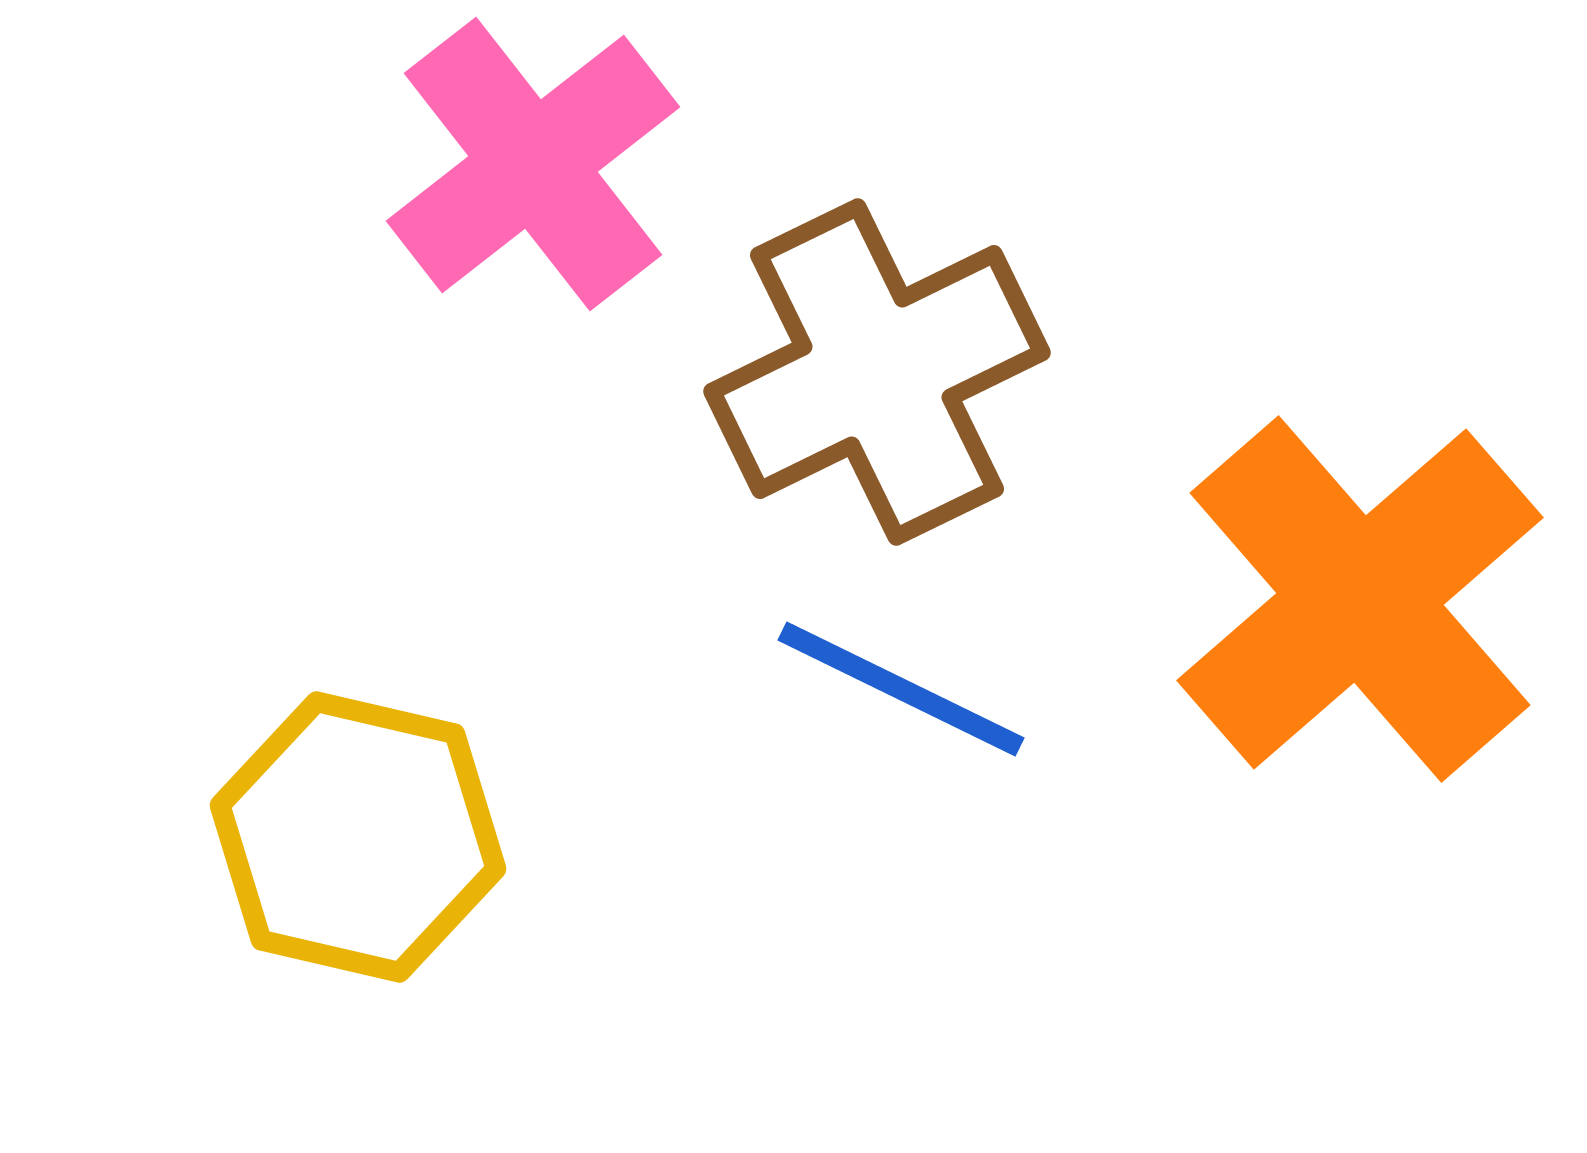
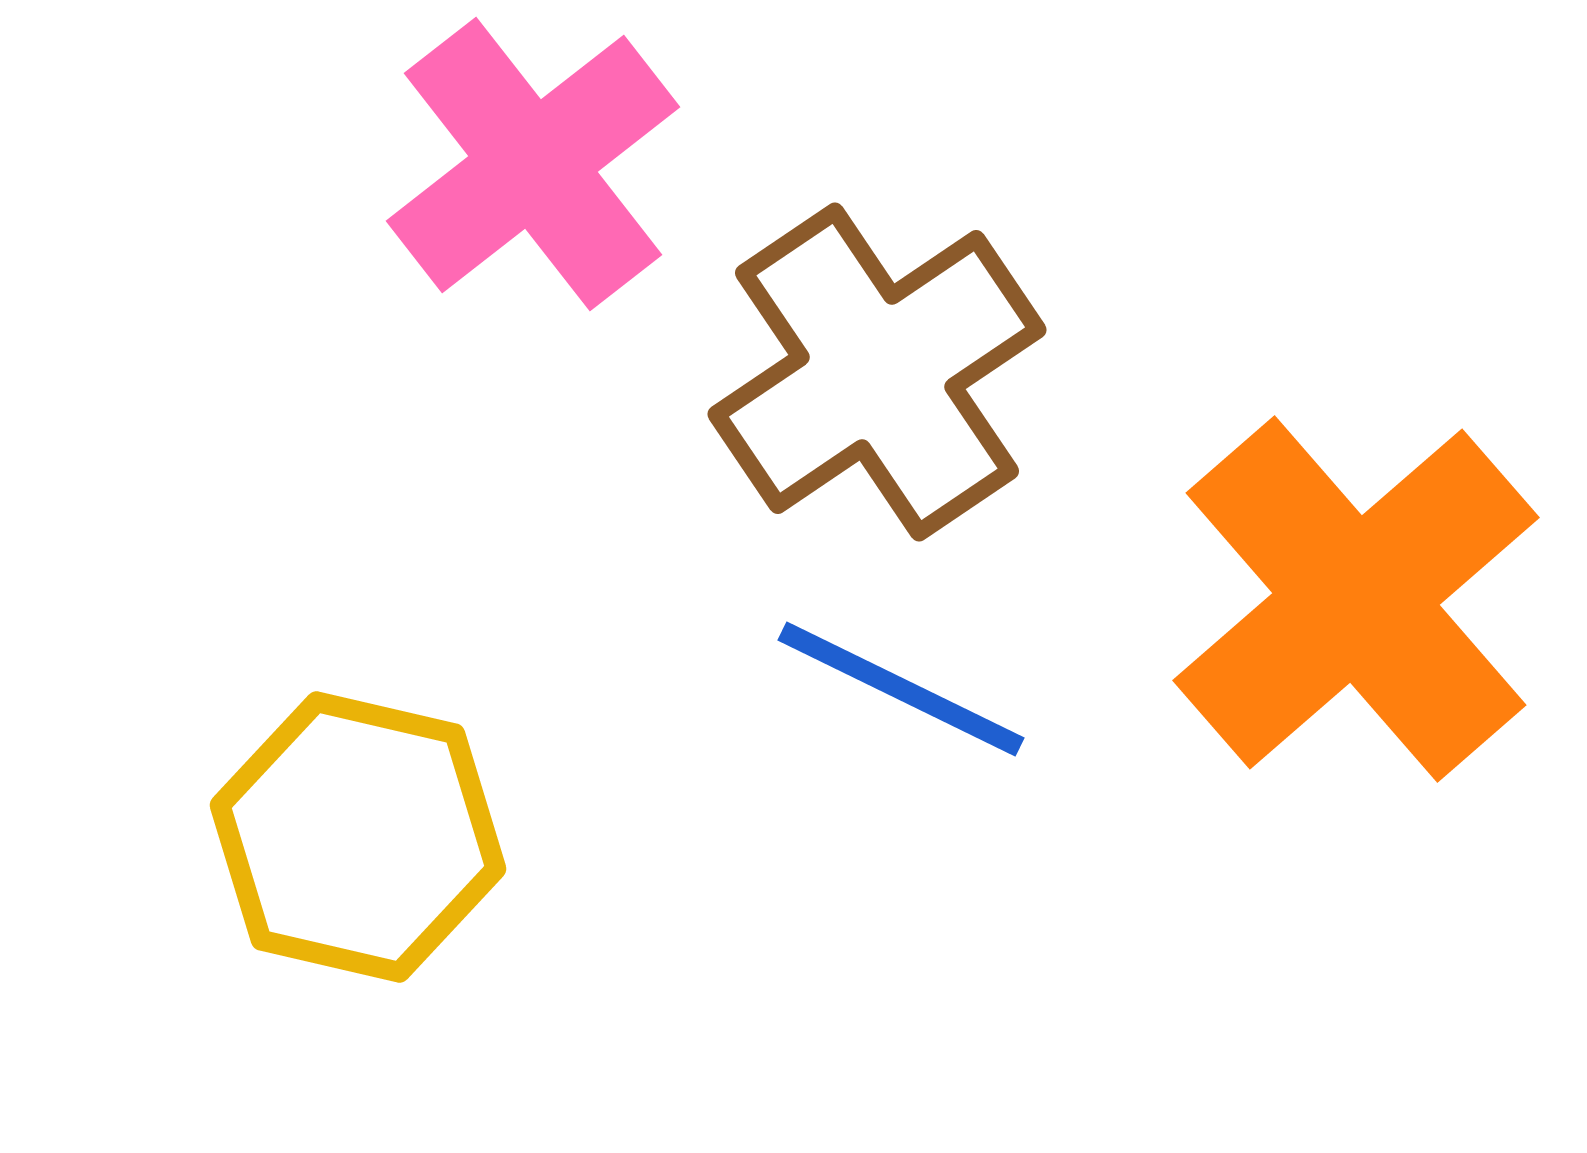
brown cross: rotated 8 degrees counterclockwise
orange cross: moved 4 px left
